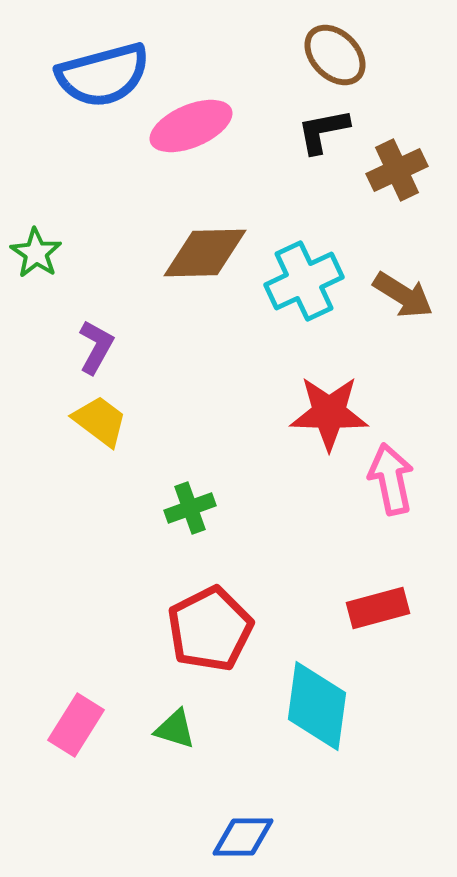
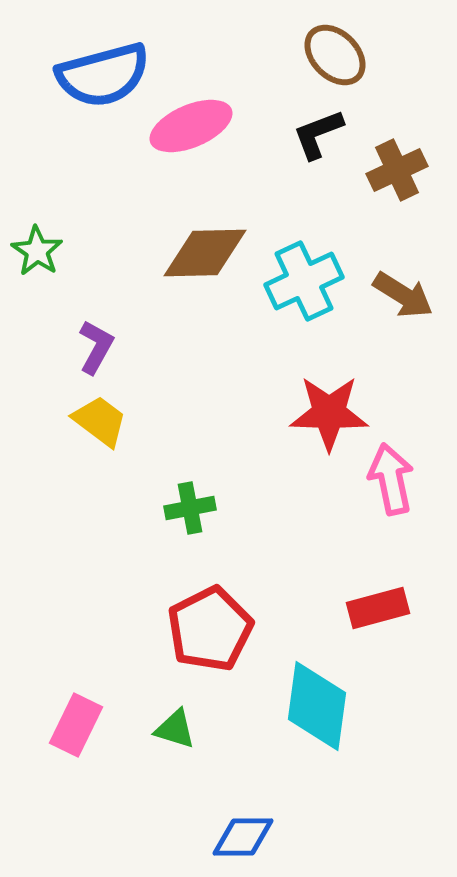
black L-shape: moved 5 px left, 3 px down; rotated 10 degrees counterclockwise
green star: moved 1 px right, 2 px up
green cross: rotated 9 degrees clockwise
pink rectangle: rotated 6 degrees counterclockwise
